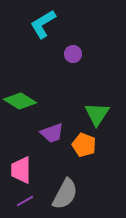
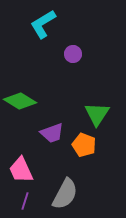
pink trapezoid: rotated 24 degrees counterclockwise
purple line: rotated 42 degrees counterclockwise
